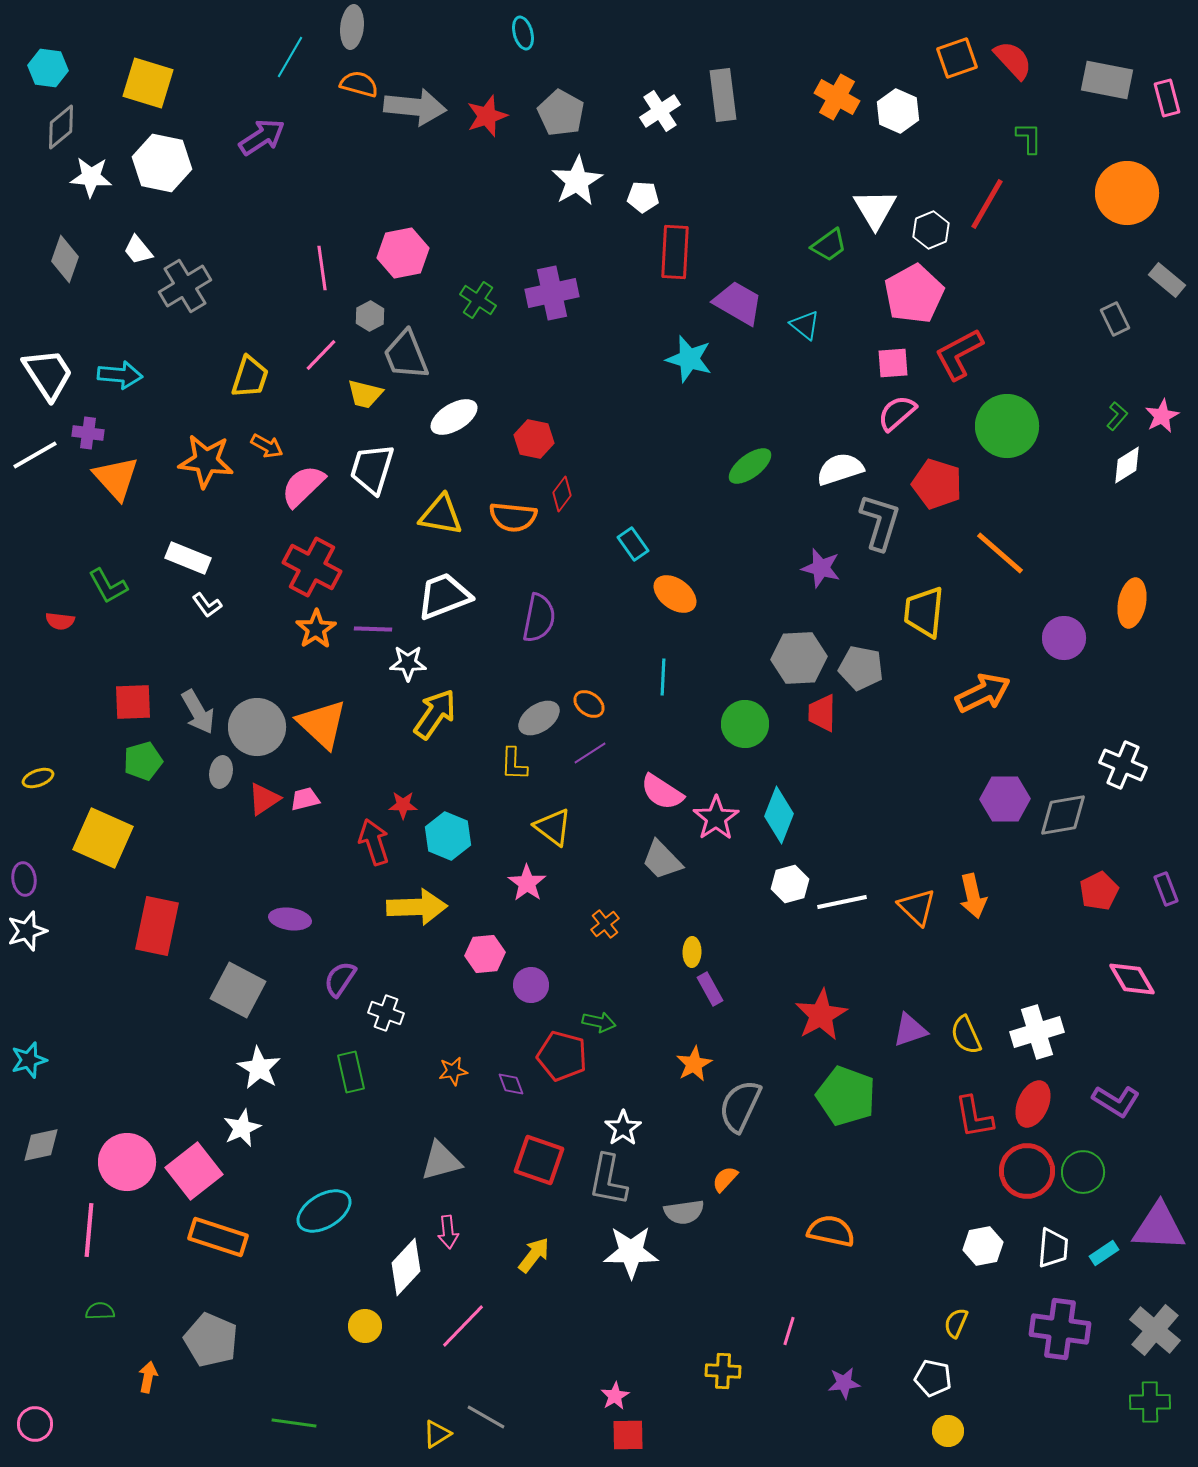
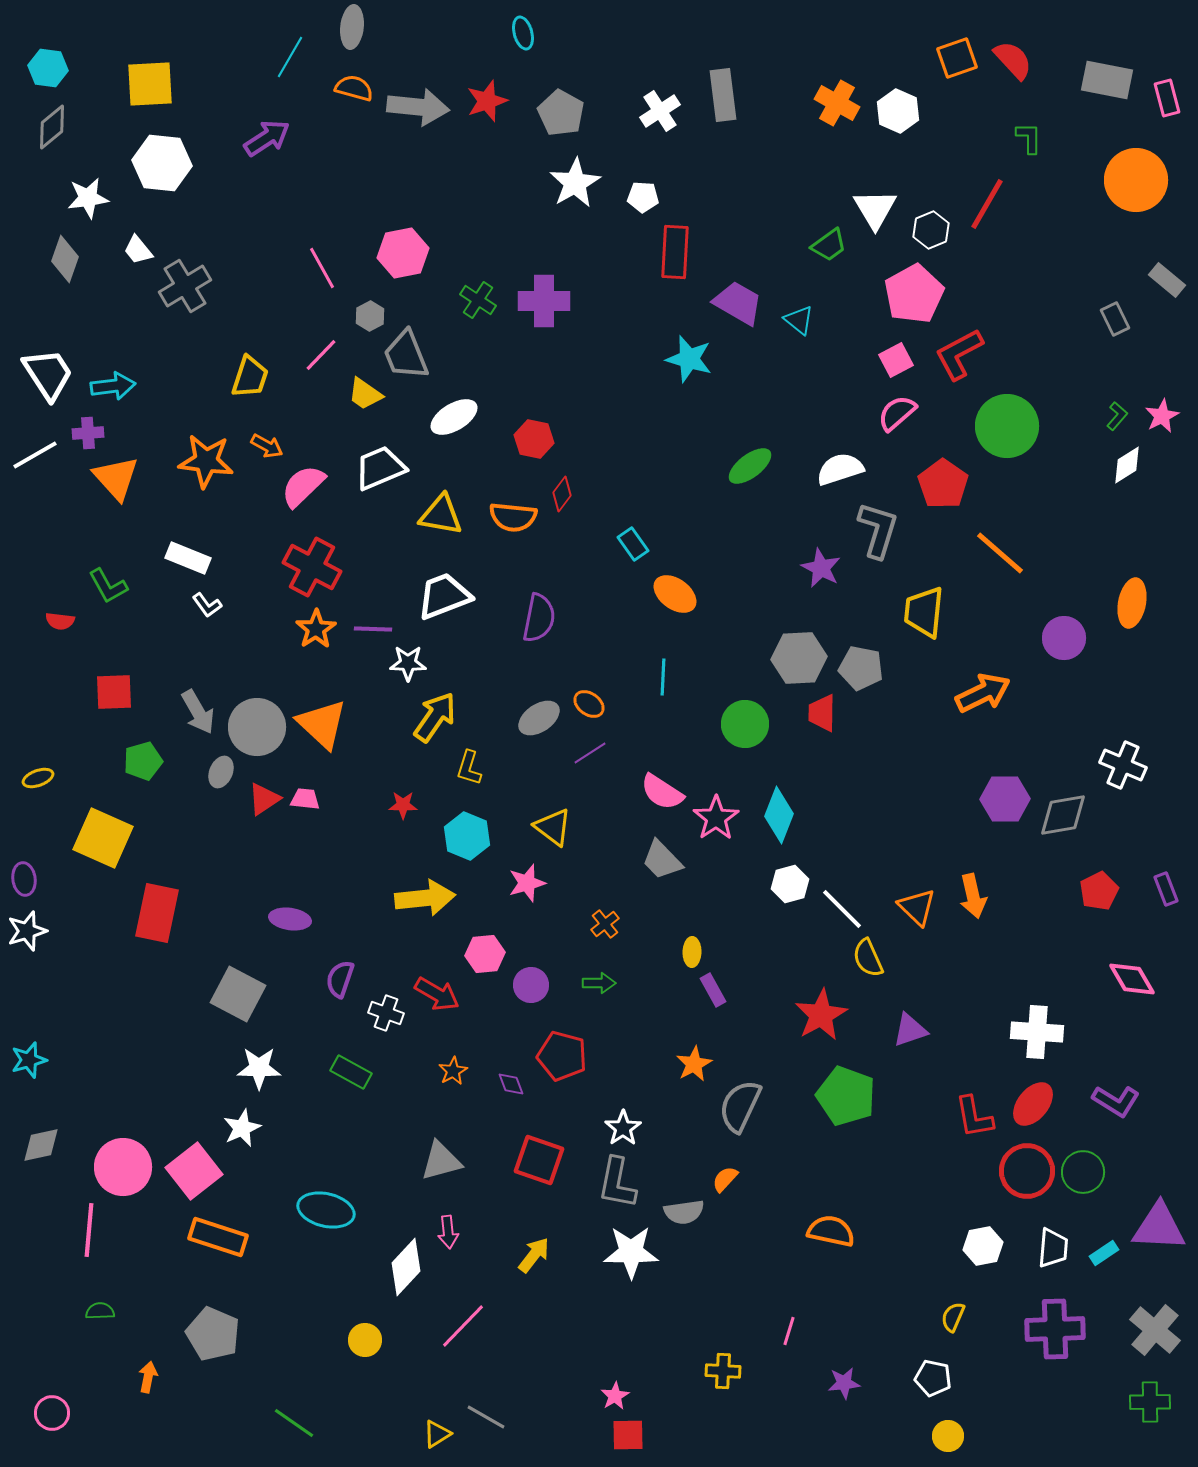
yellow square at (148, 83): moved 2 px right, 1 px down; rotated 20 degrees counterclockwise
orange semicircle at (359, 84): moved 5 px left, 4 px down
orange cross at (837, 97): moved 6 px down
gray arrow at (415, 107): moved 3 px right
red star at (487, 116): moved 15 px up
gray diamond at (61, 127): moved 9 px left
purple arrow at (262, 137): moved 5 px right, 1 px down
white hexagon at (162, 163): rotated 6 degrees counterclockwise
white star at (91, 177): moved 3 px left, 21 px down; rotated 12 degrees counterclockwise
white star at (577, 181): moved 2 px left, 2 px down
orange circle at (1127, 193): moved 9 px right, 13 px up
pink line at (322, 268): rotated 21 degrees counterclockwise
purple cross at (552, 293): moved 8 px left, 8 px down; rotated 12 degrees clockwise
cyan triangle at (805, 325): moved 6 px left, 5 px up
pink square at (893, 363): moved 3 px right, 3 px up; rotated 24 degrees counterclockwise
cyan arrow at (120, 375): moved 7 px left, 11 px down; rotated 12 degrees counterclockwise
yellow trapezoid at (365, 394): rotated 21 degrees clockwise
purple cross at (88, 433): rotated 12 degrees counterclockwise
white trapezoid at (372, 469): moved 8 px right, 1 px up; rotated 50 degrees clockwise
red pentagon at (937, 484): moved 6 px right; rotated 18 degrees clockwise
gray L-shape at (880, 522): moved 2 px left, 8 px down
purple star at (821, 568): rotated 12 degrees clockwise
red square at (133, 702): moved 19 px left, 10 px up
yellow arrow at (435, 714): moved 3 px down
yellow L-shape at (514, 764): moved 45 px left, 4 px down; rotated 15 degrees clockwise
gray ellipse at (221, 772): rotated 12 degrees clockwise
pink trapezoid at (305, 799): rotated 20 degrees clockwise
cyan hexagon at (448, 836): moved 19 px right
red arrow at (374, 842): moved 63 px right, 152 px down; rotated 138 degrees clockwise
pink star at (527, 883): rotated 21 degrees clockwise
white line at (842, 902): moved 7 px down; rotated 57 degrees clockwise
yellow arrow at (417, 907): moved 8 px right, 9 px up; rotated 4 degrees counterclockwise
red rectangle at (157, 926): moved 13 px up
purple semicircle at (340, 979): rotated 15 degrees counterclockwise
purple rectangle at (710, 989): moved 3 px right, 1 px down
gray square at (238, 990): moved 4 px down
green arrow at (599, 1022): moved 39 px up; rotated 12 degrees counterclockwise
white cross at (1037, 1032): rotated 21 degrees clockwise
yellow semicircle at (966, 1035): moved 98 px left, 77 px up
white star at (259, 1068): rotated 30 degrees counterclockwise
orange star at (453, 1071): rotated 20 degrees counterclockwise
green rectangle at (351, 1072): rotated 48 degrees counterclockwise
red ellipse at (1033, 1104): rotated 15 degrees clockwise
pink circle at (127, 1162): moved 4 px left, 5 px down
gray L-shape at (608, 1180): moved 9 px right, 3 px down
cyan ellipse at (324, 1211): moved 2 px right, 1 px up; rotated 44 degrees clockwise
yellow semicircle at (956, 1323): moved 3 px left, 6 px up
yellow circle at (365, 1326): moved 14 px down
purple cross at (1060, 1329): moved 5 px left; rotated 10 degrees counterclockwise
gray pentagon at (211, 1340): moved 2 px right, 6 px up
green line at (294, 1423): rotated 27 degrees clockwise
pink circle at (35, 1424): moved 17 px right, 11 px up
yellow circle at (948, 1431): moved 5 px down
